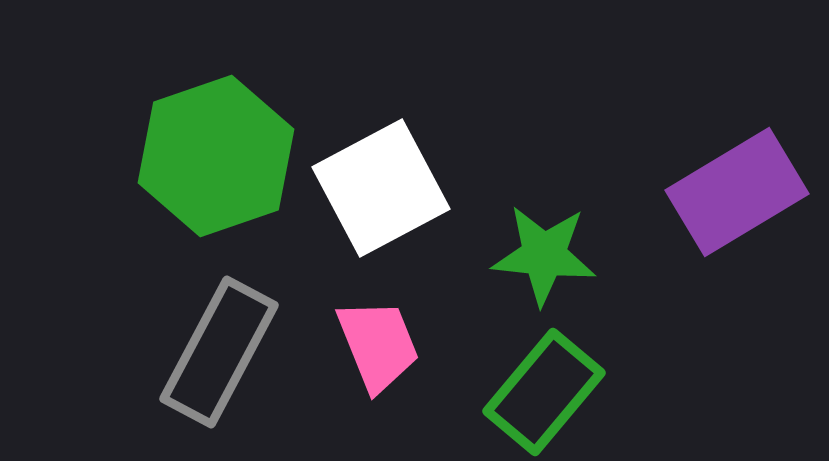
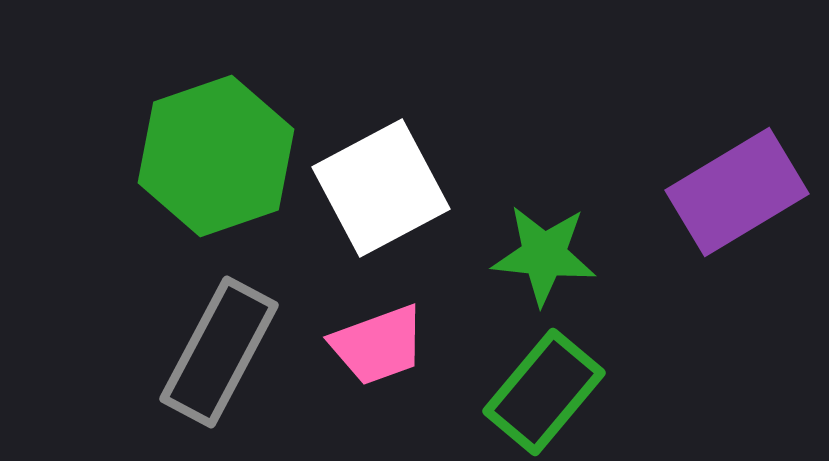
pink trapezoid: rotated 92 degrees clockwise
